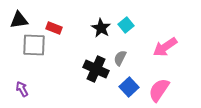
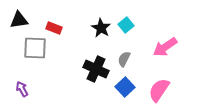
gray square: moved 1 px right, 3 px down
gray semicircle: moved 4 px right, 1 px down
blue square: moved 4 px left
